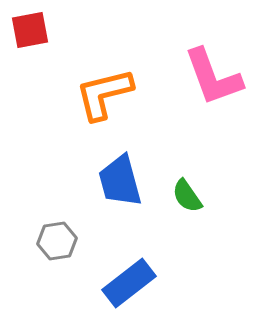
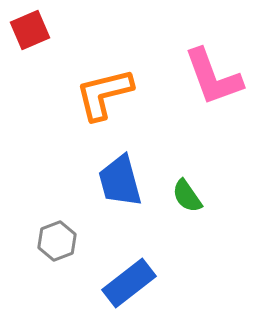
red square: rotated 12 degrees counterclockwise
gray hexagon: rotated 12 degrees counterclockwise
